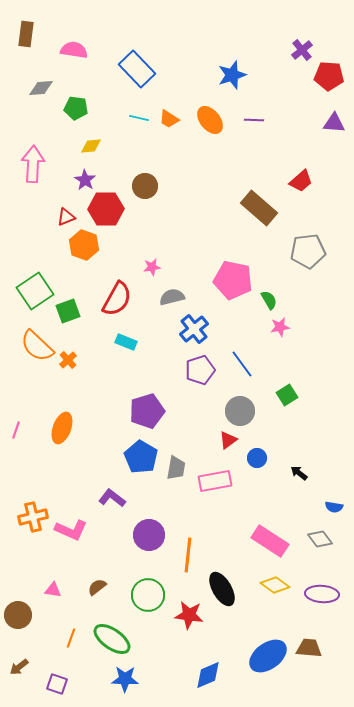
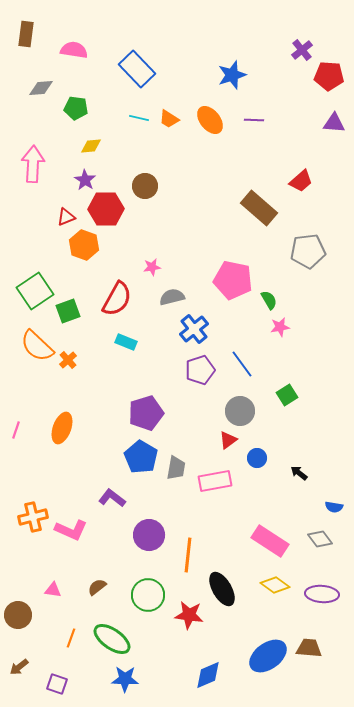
purple pentagon at (147, 411): moved 1 px left, 2 px down
